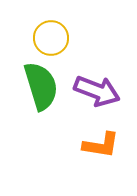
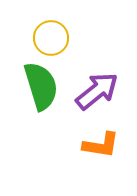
purple arrow: rotated 60 degrees counterclockwise
